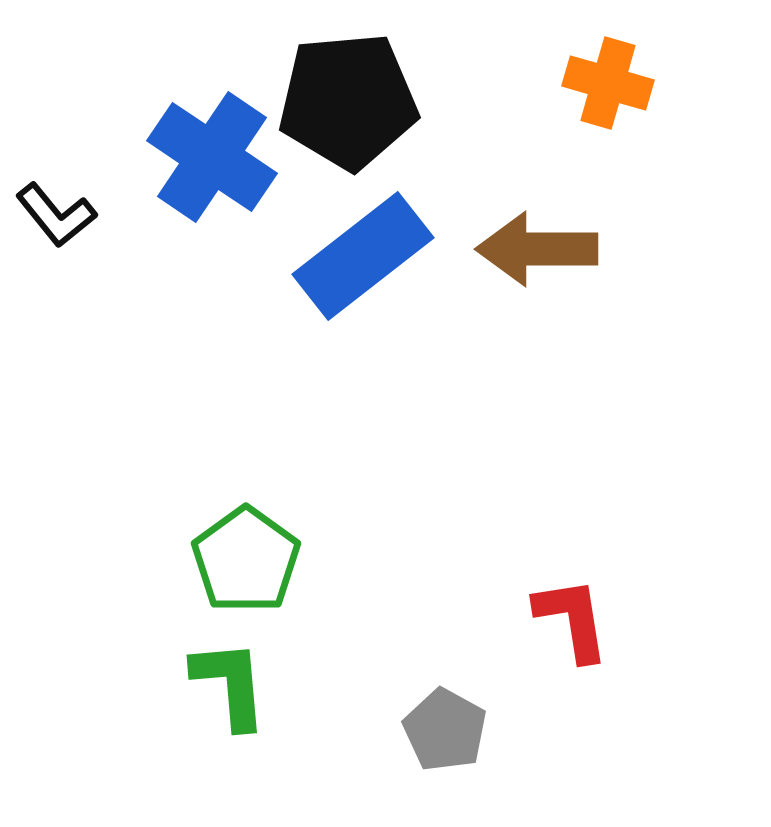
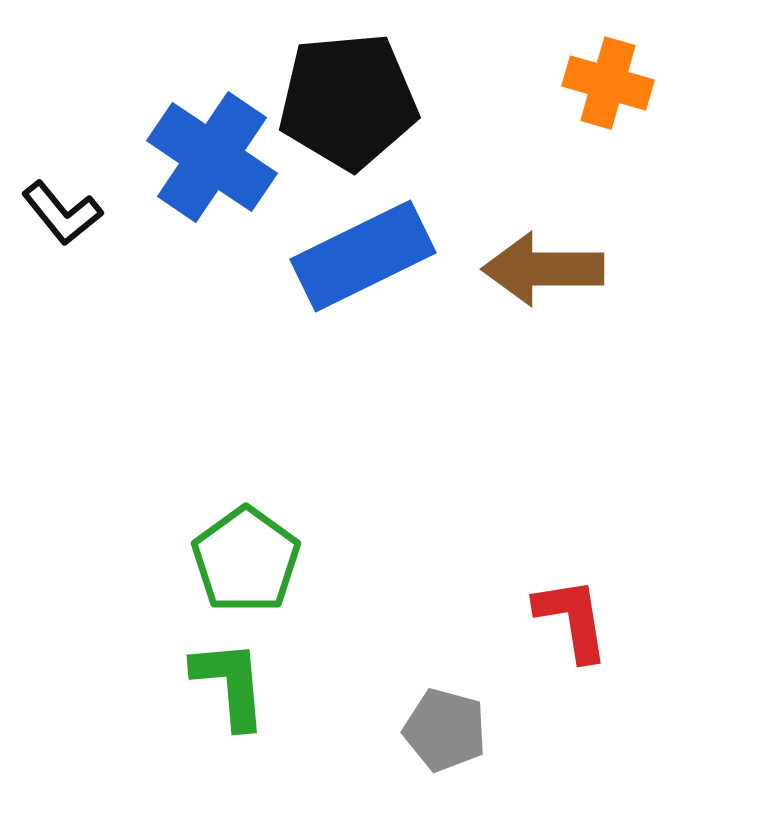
black L-shape: moved 6 px right, 2 px up
brown arrow: moved 6 px right, 20 px down
blue rectangle: rotated 12 degrees clockwise
gray pentagon: rotated 14 degrees counterclockwise
